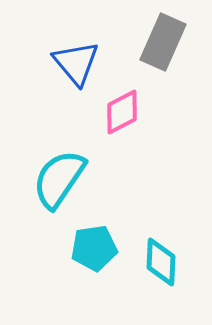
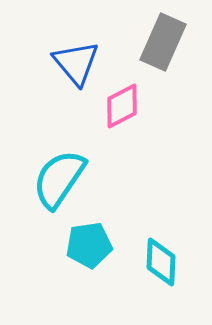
pink diamond: moved 6 px up
cyan pentagon: moved 5 px left, 3 px up
